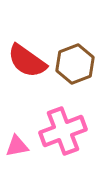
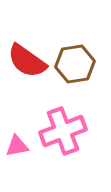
brown hexagon: rotated 12 degrees clockwise
